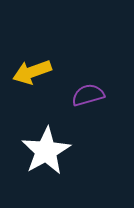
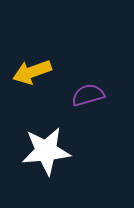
white star: rotated 24 degrees clockwise
